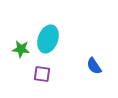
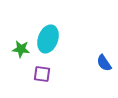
blue semicircle: moved 10 px right, 3 px up
